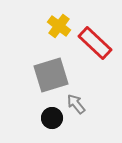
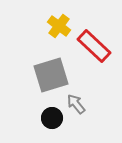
red rectangle: moved 1 px left, 3 px down
